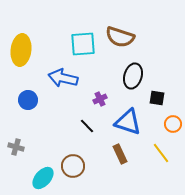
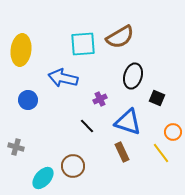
brown semicircle: rotated 48 degrees counterclockwise
black square: rotated 14 degrees clockwise
orange circle: moved 8 px down
brown rectangle: moved 2 px right, 2 px up
